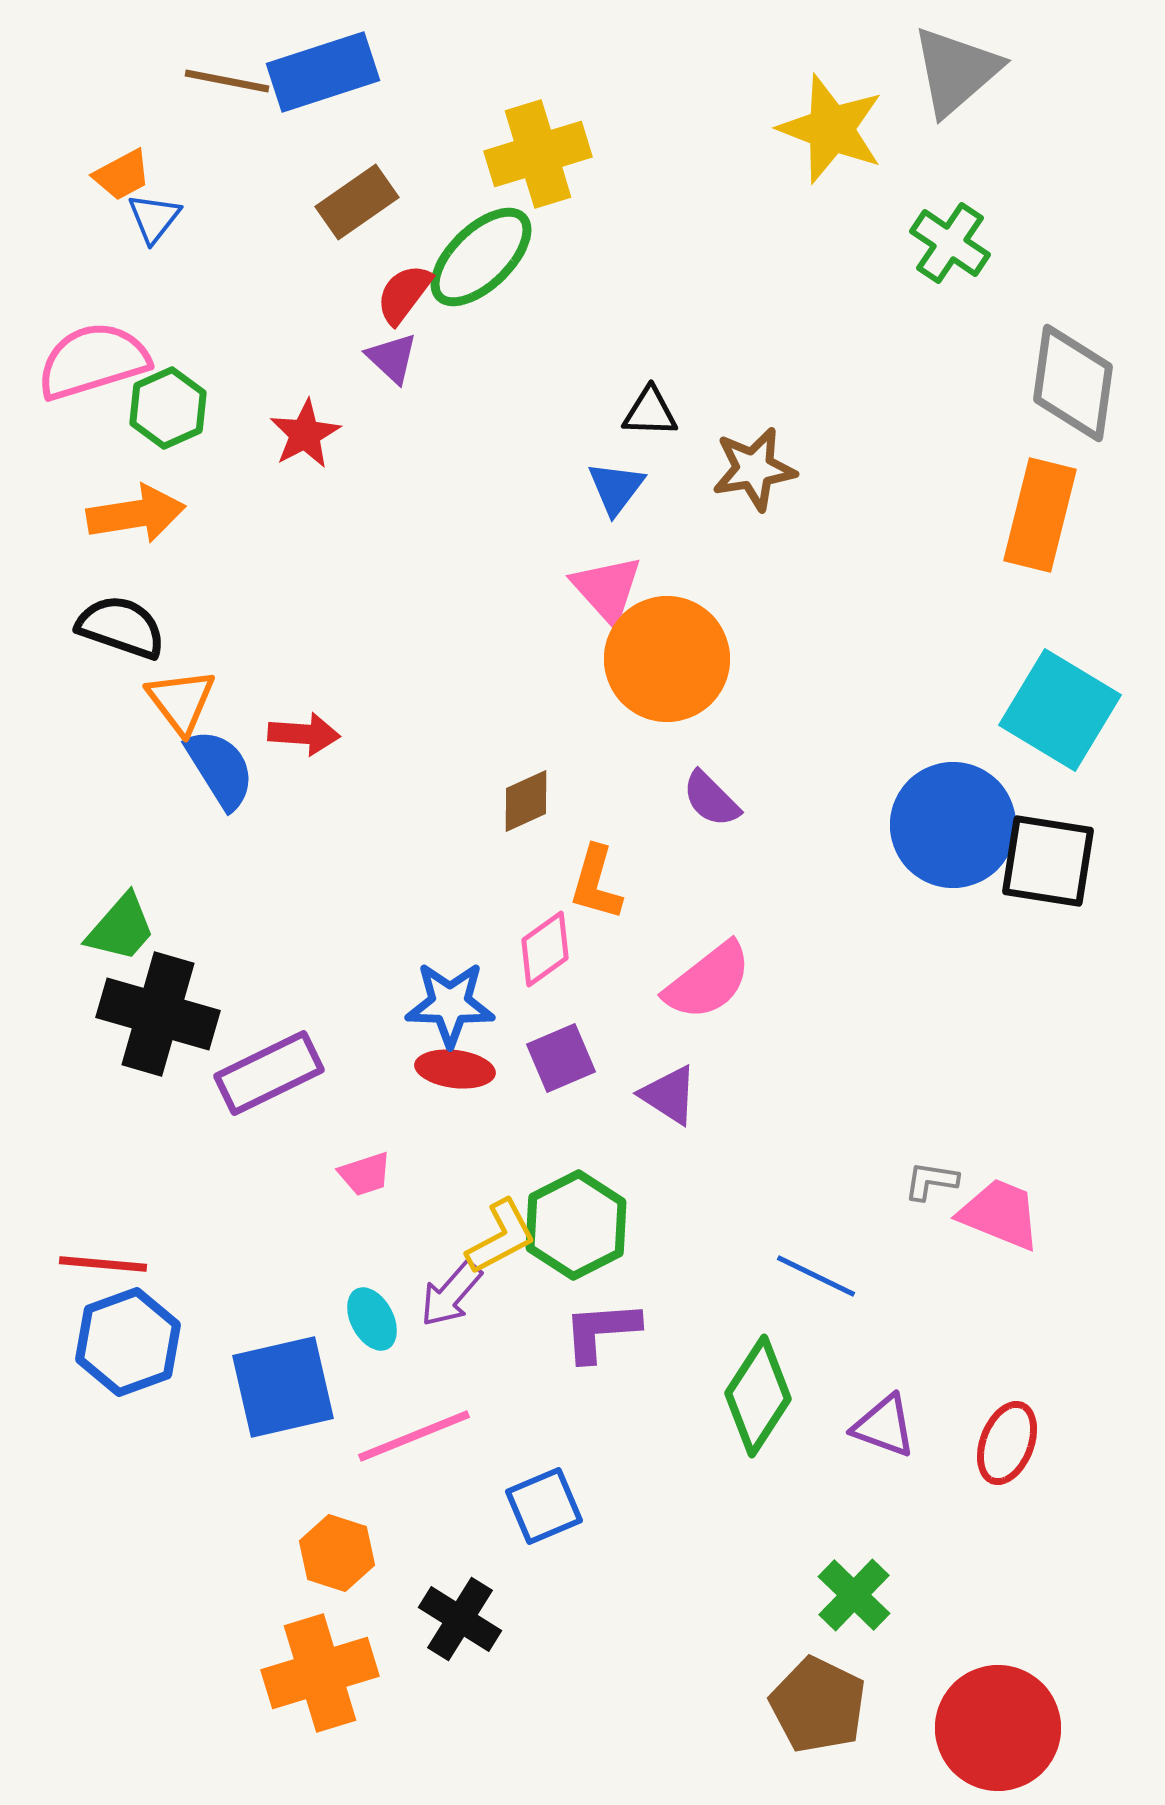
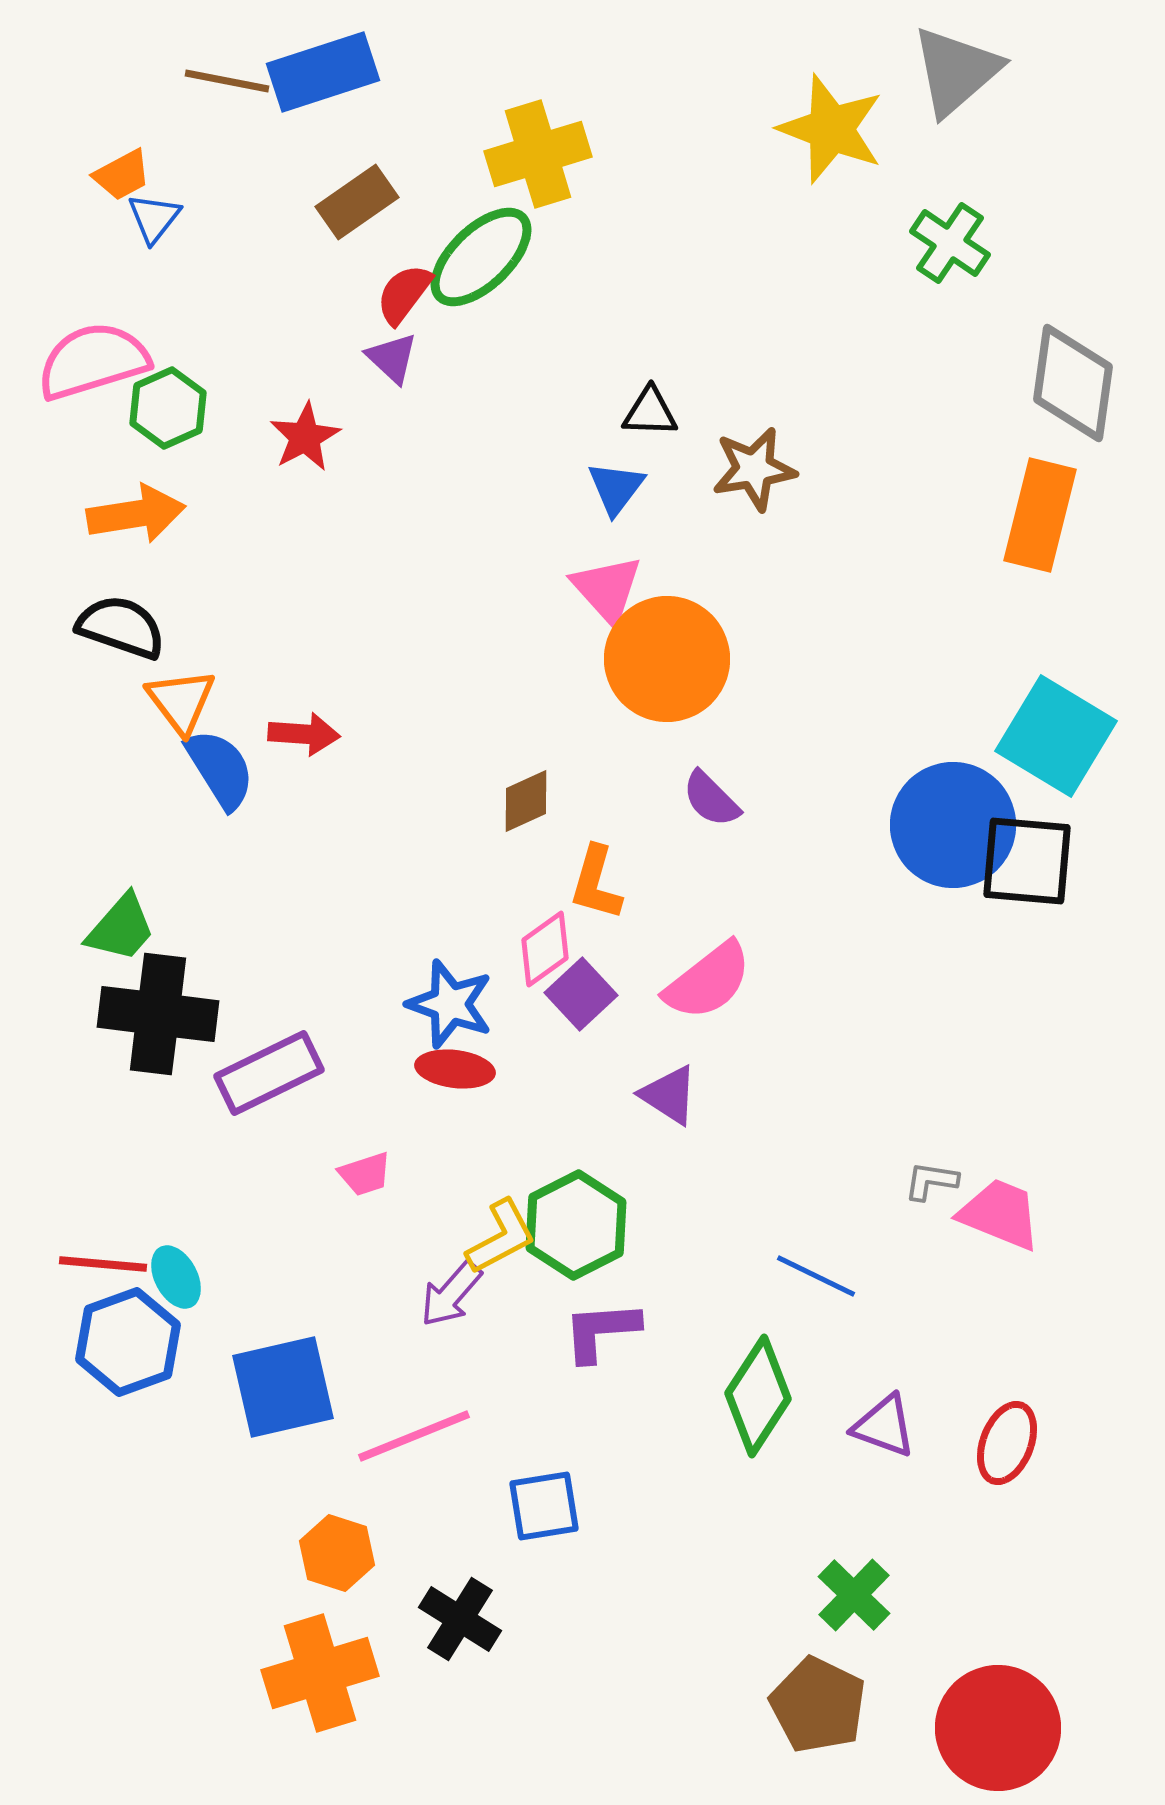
red star at (305, 434): moved 3 px down
cyan square at (1060, 710): moved 4 px left, 26 px down
black square at (1048, 861): moved 21 px left; rotated 4 degrees counterclockwise
blue star at (450, 1004): rotated 18 degrees clockwise
black cross at (158, 1014): rotated 9 degrees counterclockwise
purple square at (561, 1058): moved 20 px right, 64 px up; rotated 20 degrees counterclockwise
cyan ellipse at (372, 1319): moved 196 px left, 42 px up
blue square at (544, 1506): rotated 14 degrees clockwise
